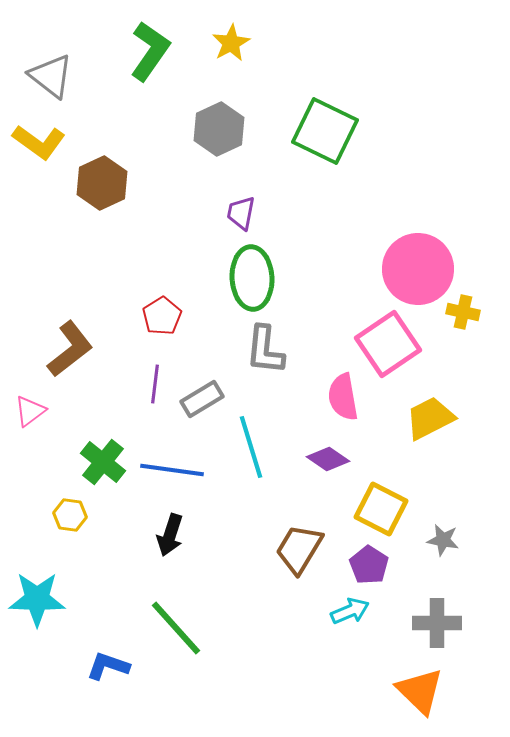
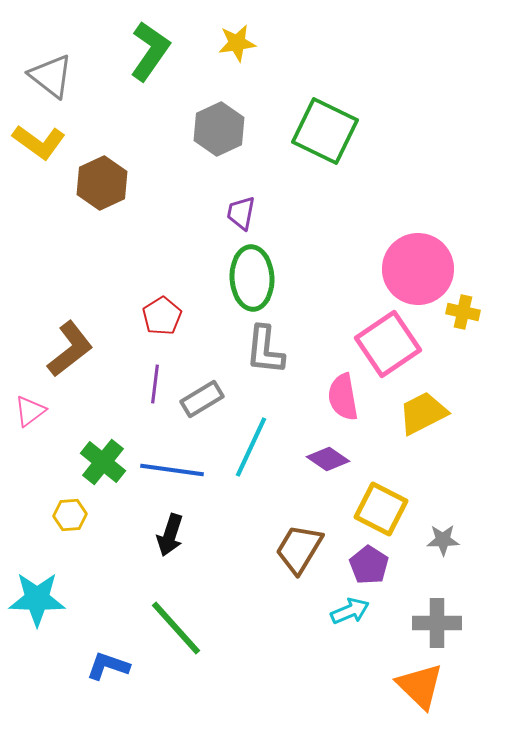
yellow star: moved 6 px right; rotated 21 degrees clockwise
yellow trapezoid: moved 7 px left, 5 px up
cyan line: rotated 42 degrees clockwise
yellow hexagon: rotated 12 degrees counterclockwise
gray star: rotated 12 degrees counterclockwise
orange triangle: moved 5 px up
